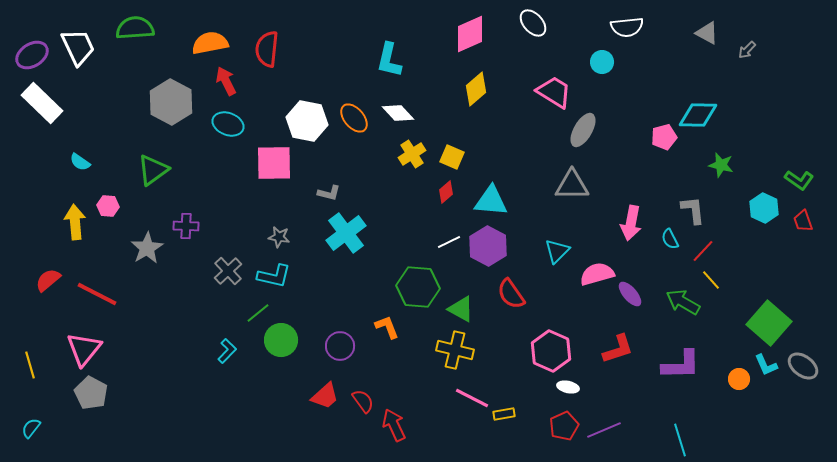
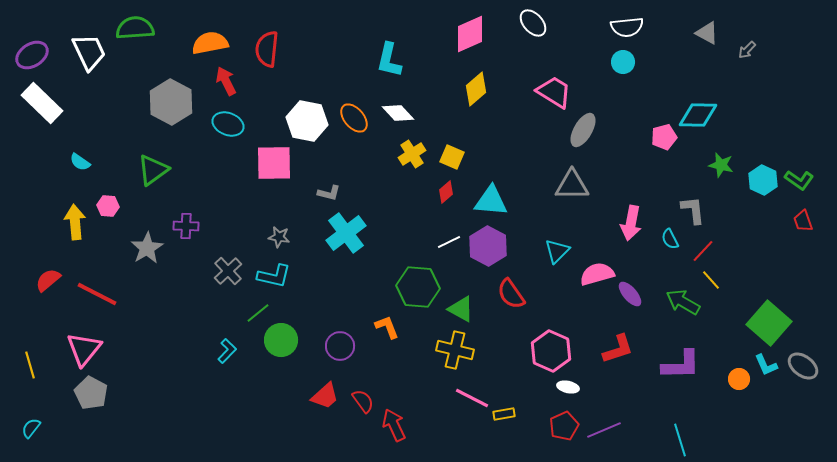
white trapezoid at (78, 47): moved 11 px right, 5 px down
cyan circle at (602, 62): moved 21 px right
cyan hexagon at (764, 208): moved 1 px left, 28 px up
